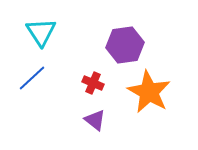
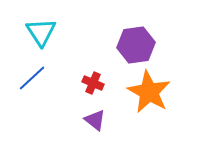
purple hexagon: moved 11 px right
